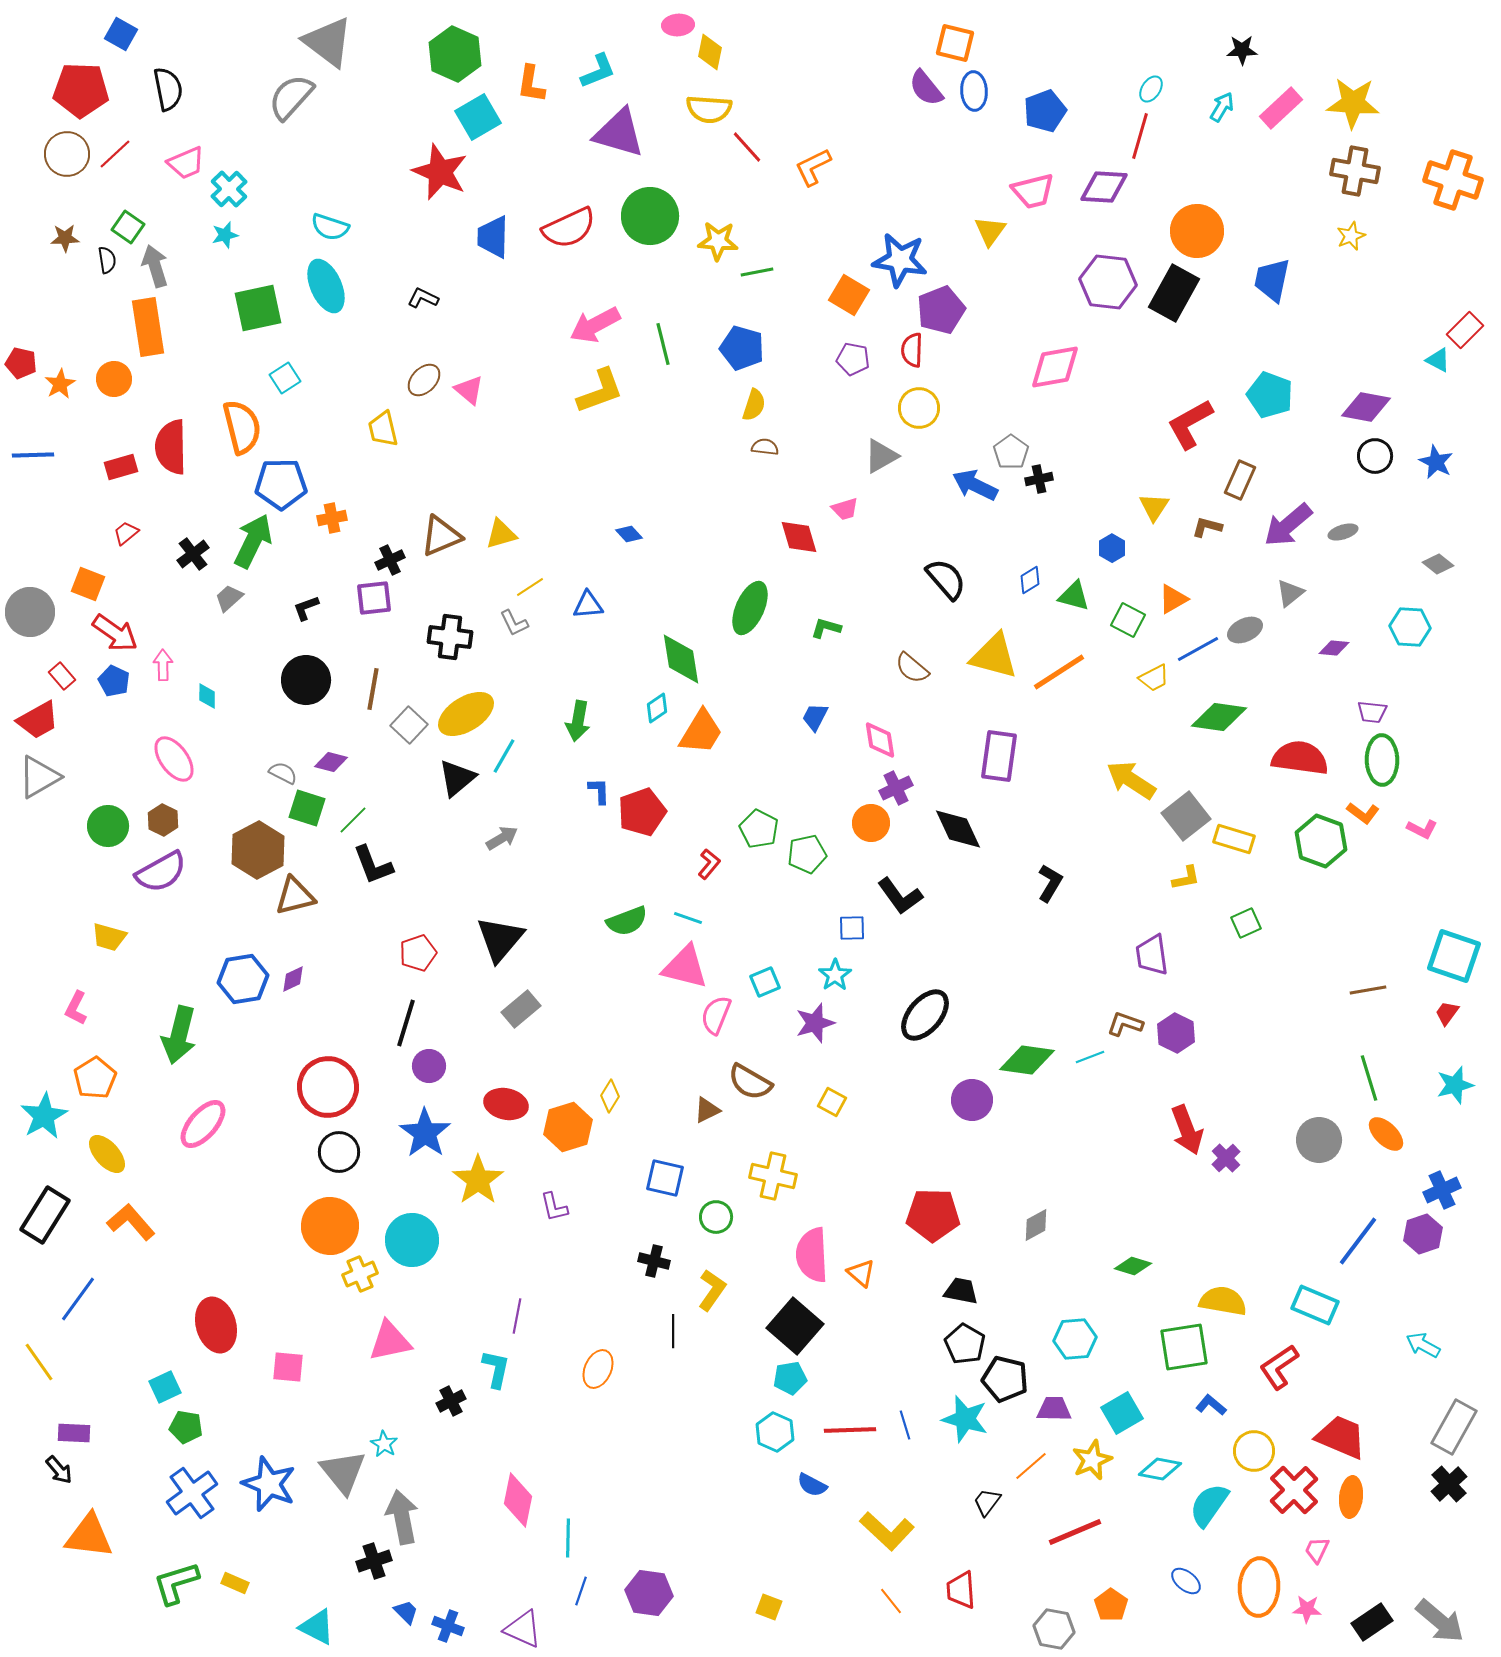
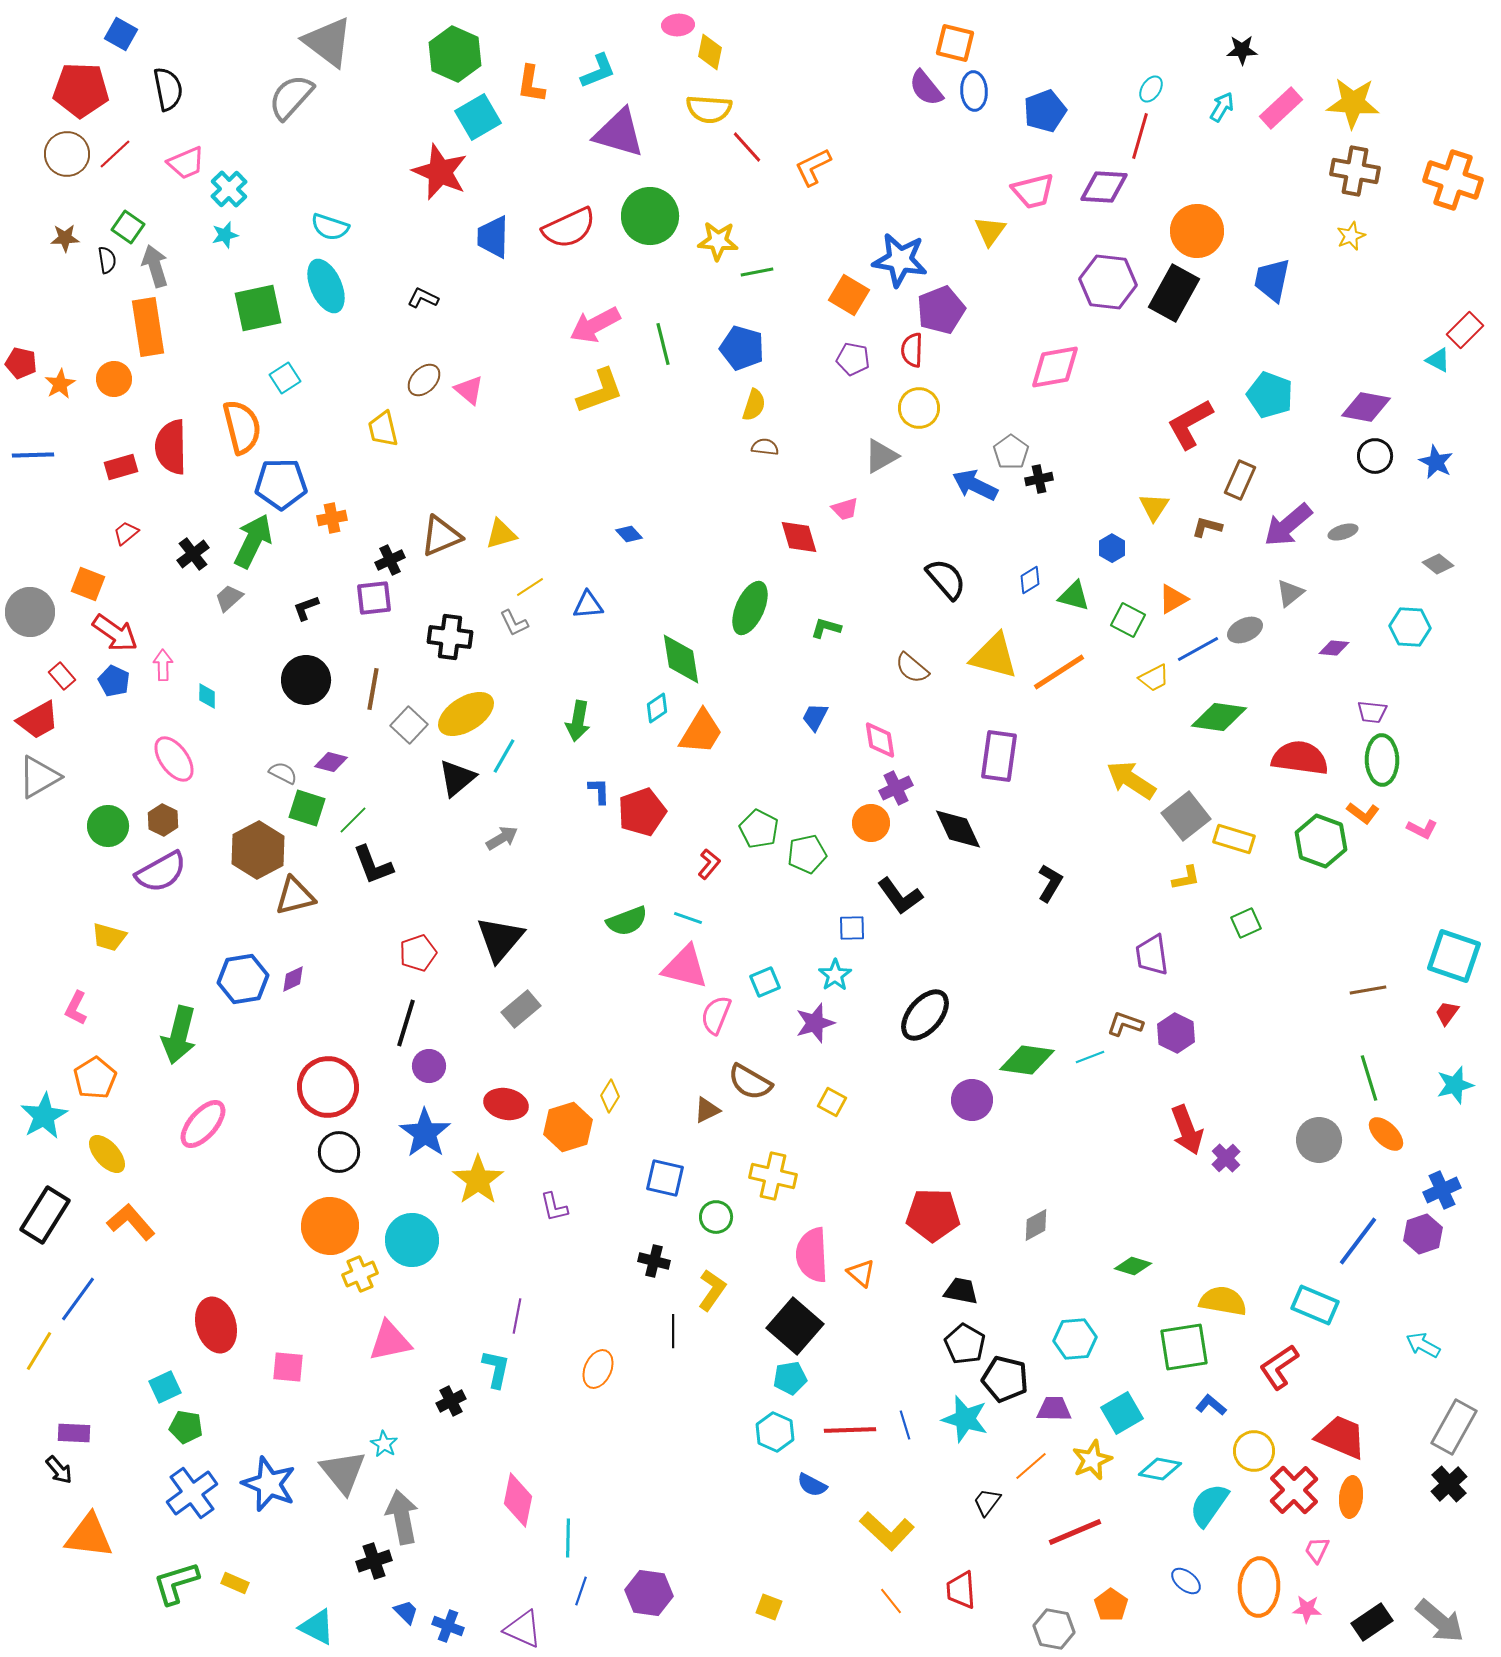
yellow line at (39, 1362): moved 11 px up; rotated 66 degrees clockwise
